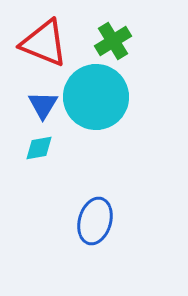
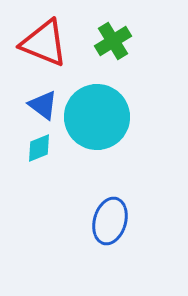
cyan circle: moved 1 px right, 20 px down
blue triangle: rotated 24 degrees counterclockwise
cyan diamond: rotated 12 degrees counterclockwise
blue ellipse: moved 15 px right
